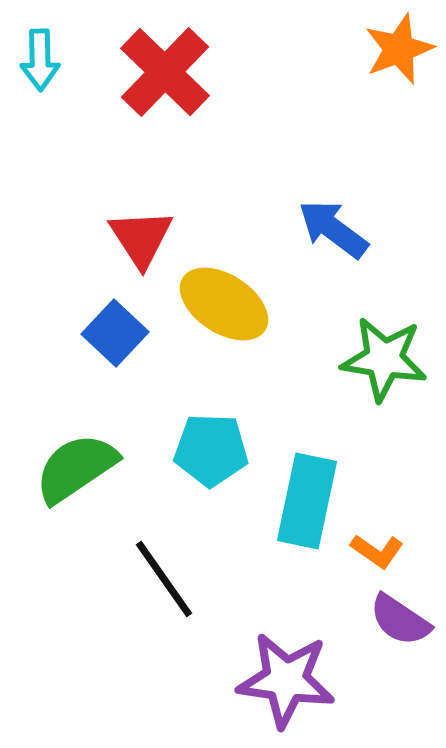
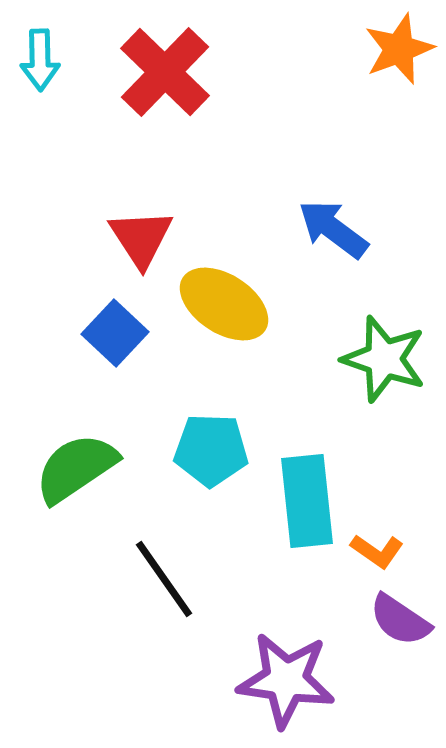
green star: rotated 10 degrees clockwise
cyan rectangle: rotated 18 degrees counterclockwise
